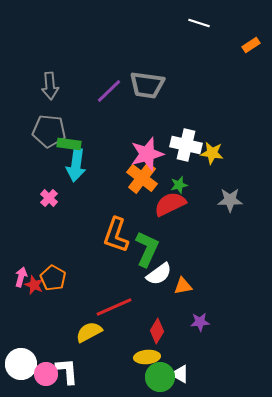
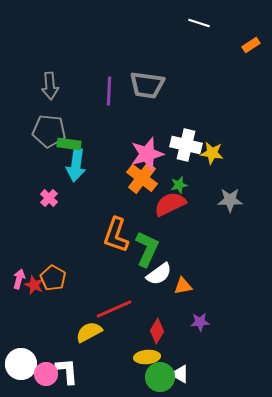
purple line: rotated 44 degrees counterclockwise
pink arrow: moved 2 px left, 2 px down
red line: moved 2 px down
